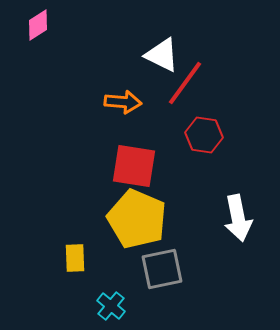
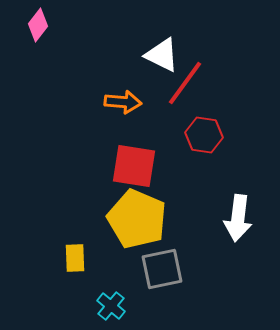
pink diamond: rotated 20 degrees counterclockwise
white arrow: rotated 18 degrees clockwise
